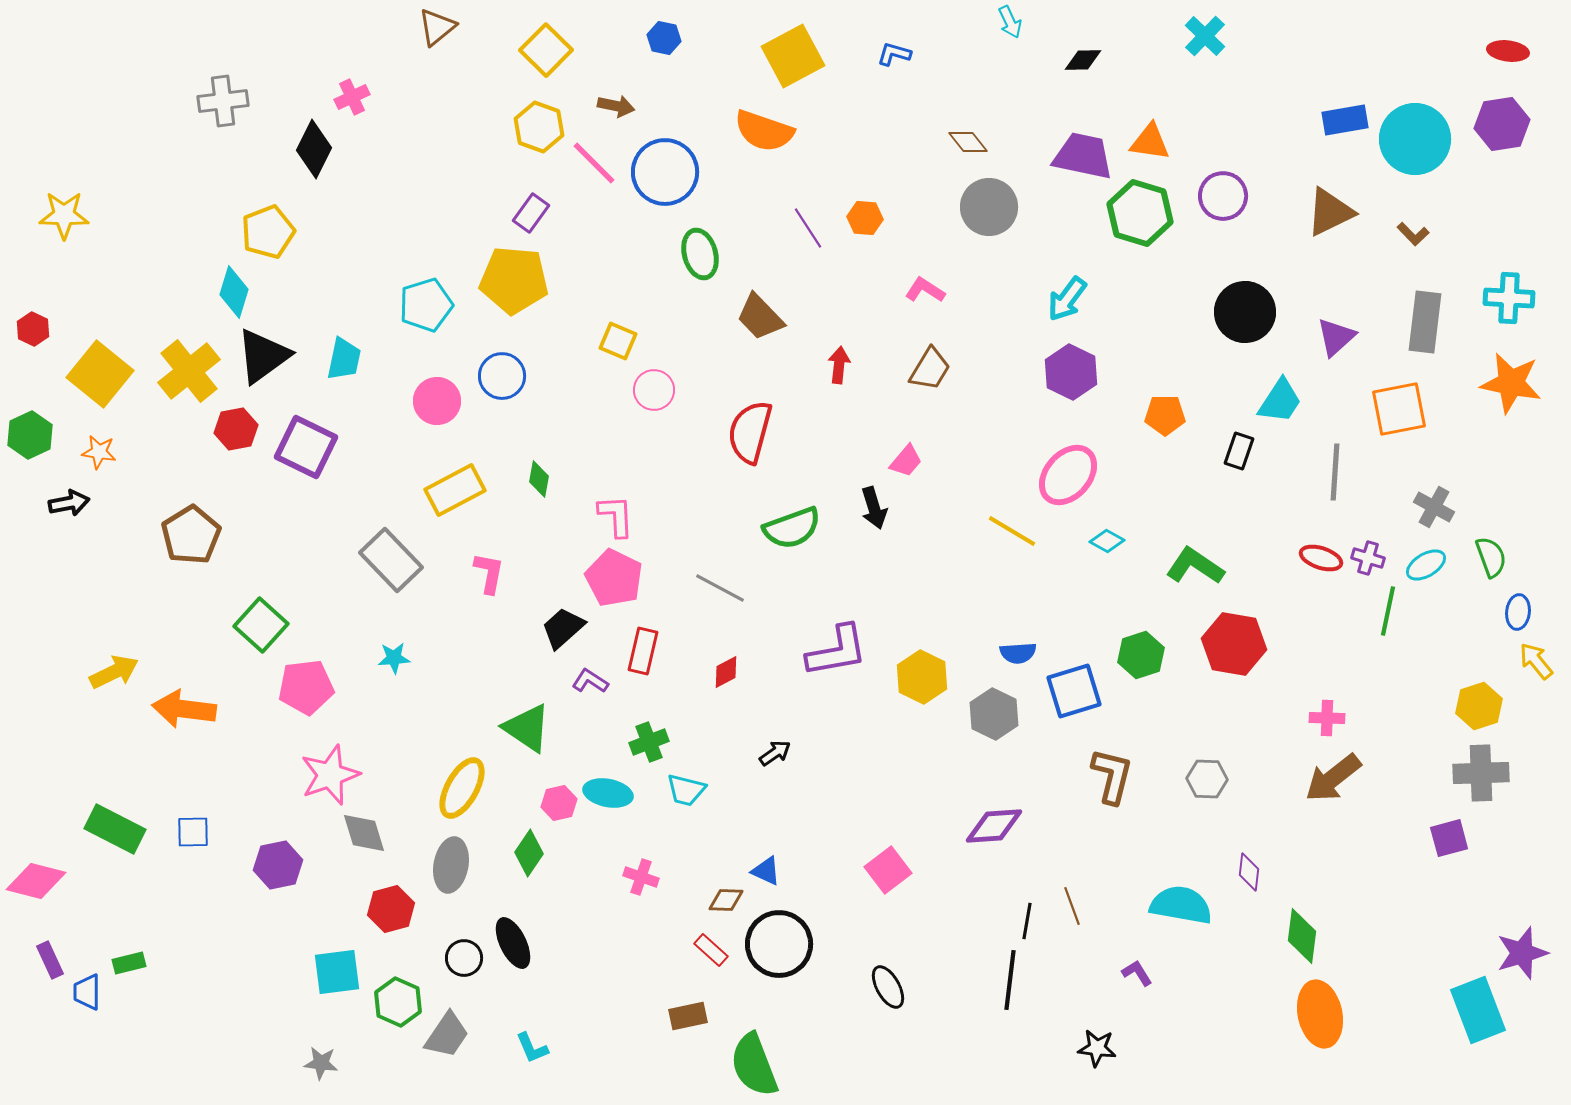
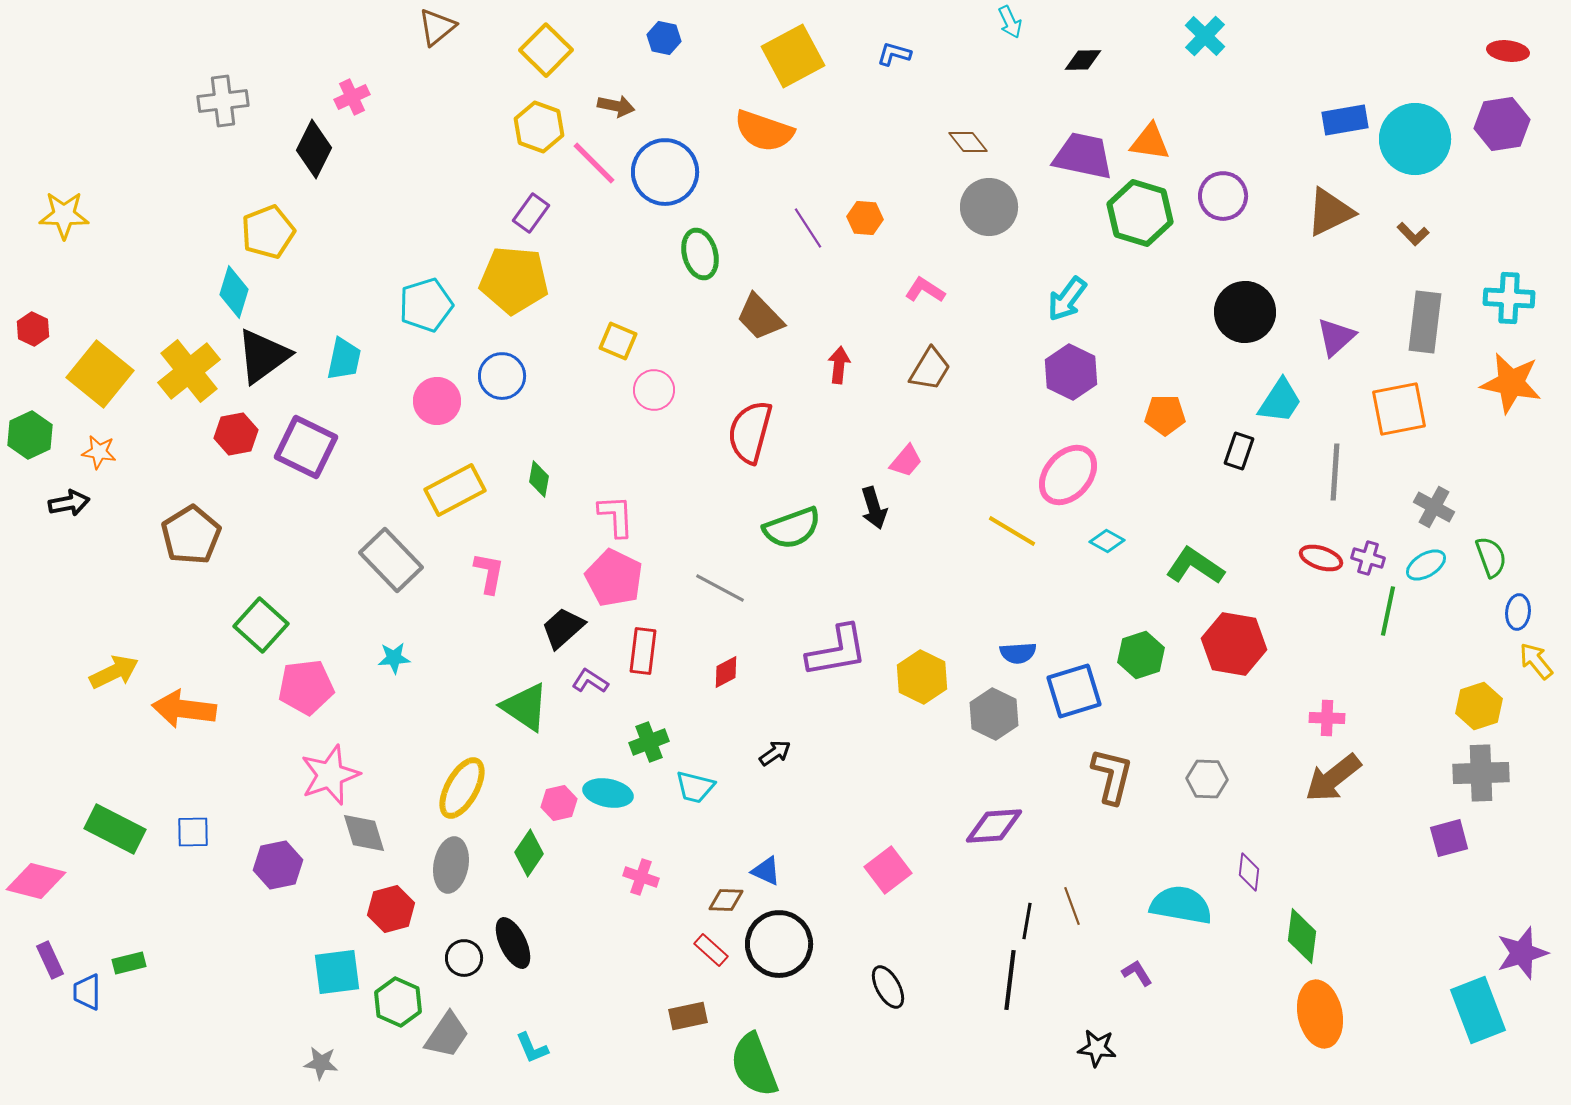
red hexagon at (236, 429): moved 5 px down
red rectangle at (643, 651): rotated 6 degrees counterclockwise
green triangle at (527, 728): moved 2 px left, 21 px up
cyan trapezoid at (686, 790): moved 9 px right, 3 px up
